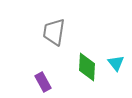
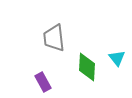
gray trapezoid: moved 6 px down; rotated 16 degrees counterclockwise
cyan triangle: moved 1 px right, 5 px up
